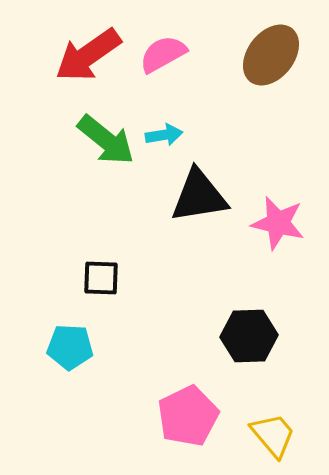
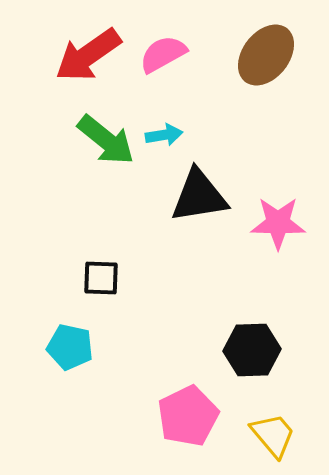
brown ellipse: moved 5 px left
pink star: rotated 12 degrees counterclockwise
black hexagon: moved 3 px right, 14 px down
cyan pentagon: rotated 9 degrees clockwise
